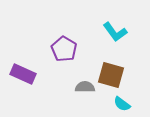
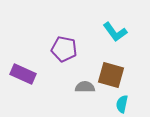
purple pentagon: rotated 20 degrees counterclockwise
cyan semicircle: rotated 66 degrees clockwise
